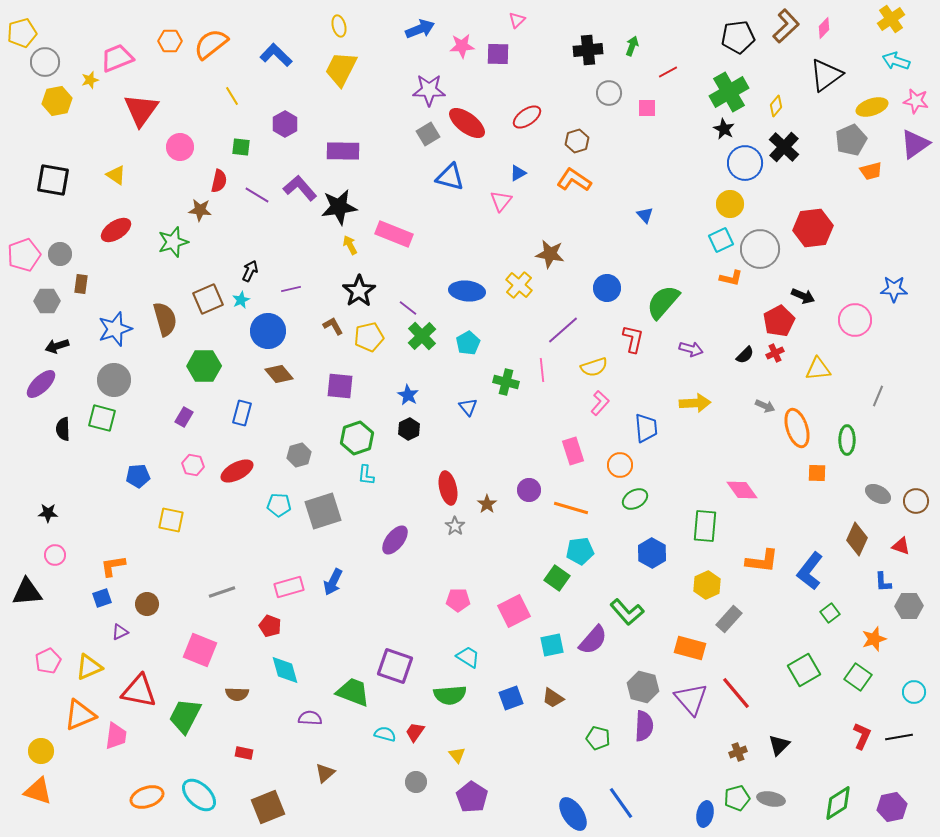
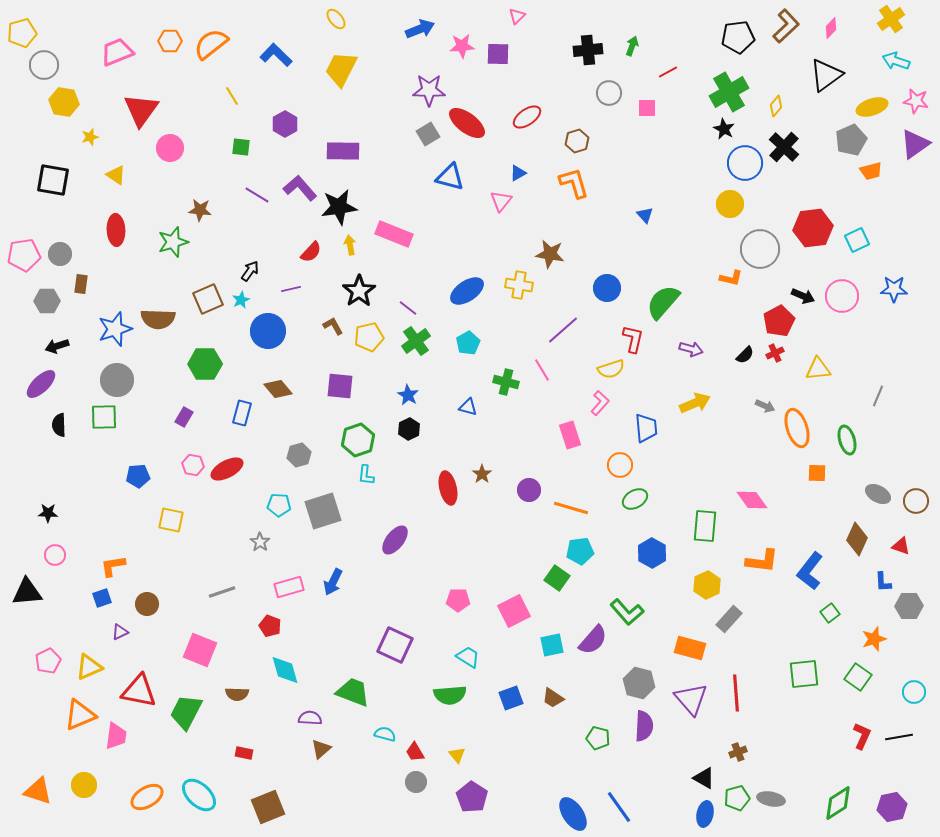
pink triangle at (517, 20): moved 4 px up
yellow ellipse at (339, 26): moved 3 px left, 7 px up; rotated 25 degrees counterclockwise
pink diamond at (824, 28): moved 7 px right
pink trapezoid at (117, 58): moved 6 px up
gray circle at (45, 62): moved 1 px left, 3 px down
yellow star at (90, 80): moved 57 px down
yellow hexagon at (57, 101): moved 7 px right, 1 px down; rotated 20 degrees clockwise
pink circle at (180, 147): moved 10 px left, 1 px down
orange L-shape at (574, 180): moved 3 px down; rotated 40 degrees clockwise
red semicircle at (219, 181): moved 92 px right, 71 px down; rotated 30 degrees clockwise
red ellipse at (116, 230): rotated 60 degrees counterclockwise
cyan square at (721, 240): moved 136 px right
yellow arrow at (350, 245): rotated 18 degrees clockwise
pink pentagon at (24, 255): rotated 12 degrees clockwise
black arrow at (250, 271): rotated 10 degrees clockwise
yellow cross at (519, 285): rotated 32 degrees counterclockwise
blue ellipse at (467, 291): rotated 40 degrees counterclockwise
brown semicircle at (165, 319): moved 7 px left; rotated 108 degrees clockwise
pink circle at (855, 320): moved 13 px left, 24 px up
green cross at (422, 336): moved 6 px left, 5 px down; rotated 8 degrees clockwise
green hexagon at (204, 366): moved 1 px right, 2 px up
yellow semicircle at (594, 367): moved 17 px right, 2 px down
pink line at (542, 370): rotated 25 degrees counterclockwise
brown diamond at (279, 374): moved 1 px left, 15 px down
gray circle at (114, 380): moved 3 px right
yellow arrow at (695, 403): rotated 20 degrees counterclockwise
blue triangle at (468, 407): rotated 36 degrees counterclockwise
green square at (102, 418): moved 2 px right, 1 px up; rotated 16 degrees counterclockwise
black semicircle at (63, 429): moved 4 px left, 4 px up
green hexagon at (357, 438): moved 1 px right, 2 px down
green ellipse at (847, 440): rotated 16 degrees counterclockwise
pink rectangle at (573, 451): moved 3 px left, 16 px up
red ellipse at (237, 471): moved 10 px left, 2 px up
pink diamond at (742, 490): moved 10 px right, 10 px down
brown star at (487, 504): moved 5 px left, 30 px up
gray star at (455, 526): moved 195 px left, 16 px down
purple square at (395, 666): moved 21 px up; rotated 6 degrees clockwise
green square at (804, 670): moved 4 px down; rotated 24 degrees clockwise
gray hexagon at (643, 687): moved 4 px left, 4 px up
red line at (736, 693): rotated 36 degrees clockwise
green trapezoid at (185, 716): moved 1 px right, 4 px up
red trapezoid at (415, 732): moved 20 px down; rotated 65 degrees counterclockwise
black triangle at (779, 745): moved 75 px left, 33 px down; rotated 45 degrees counterclockwise
yellow circle at (41, 751): moved 43 px right, 34 px down
brown triangle at (325, 773): moved 4 px left, 24 px up
orange ellipse at (147, 797): rotated 12 degrees counterclockwise
blue line at (621, 803): moved 2 px left, 4 px down
